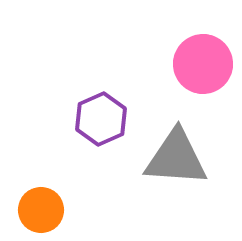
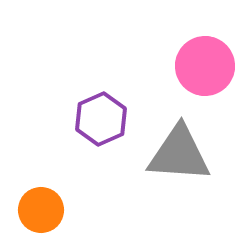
pink circle: moved 2 px right, 2 px down
gray triangle: moved 3 px right, 4 px up
